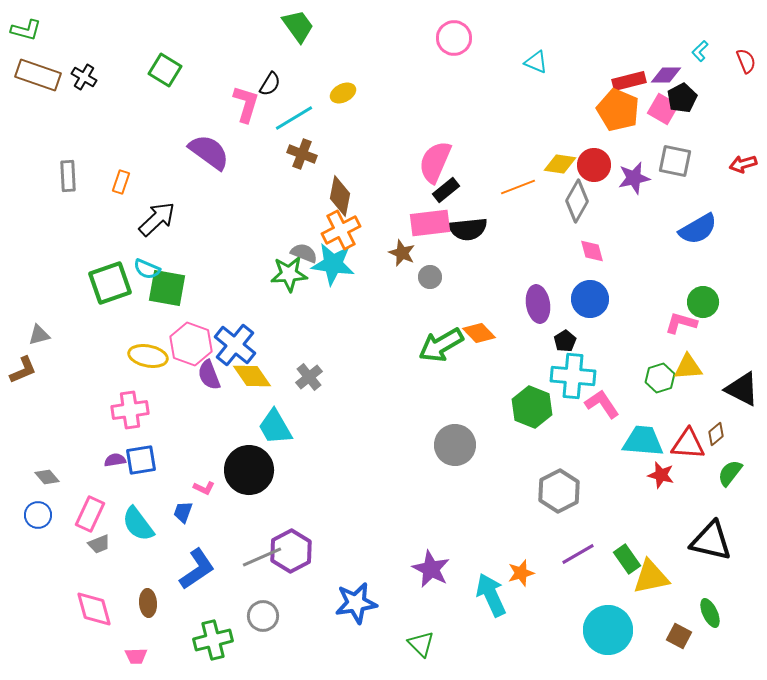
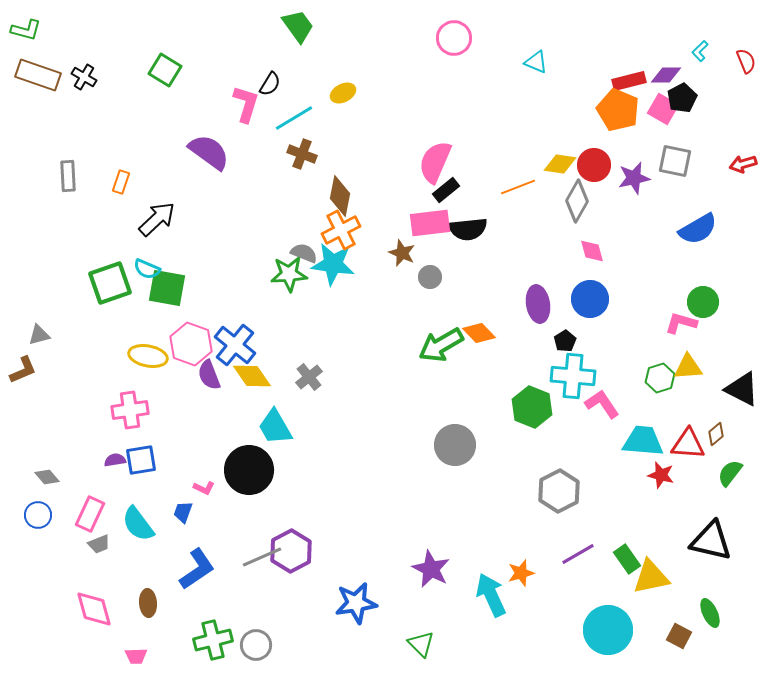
gray circle at (263, 616): moved 7 px left, 29 px down
